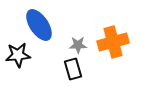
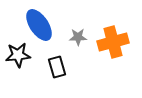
gray star: moved 8 px up
black rectangle: moved 16 px left, 2 px up
